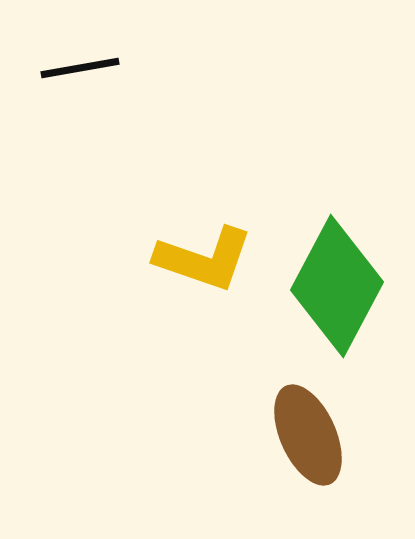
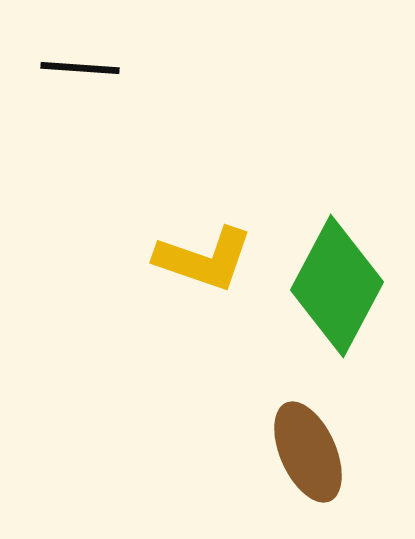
black line: rotated 14 degrees clockwise
brown ellipse: moved 17 px down
